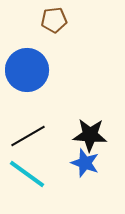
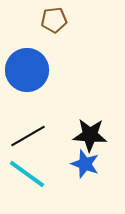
blue star: moved 1 px down
